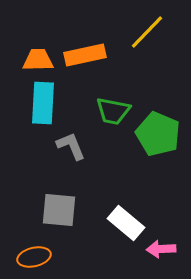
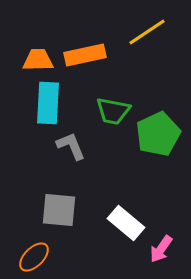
yellow line: rotated 12 degrees clockwise
cyan rectangle: moved 5 px right
green pentagon: rotated 24 degrees clockwise
pink arrow: rotated 52 degrees counterclockwise
orange ellipse: rotated 32 degrees counterclockwise
